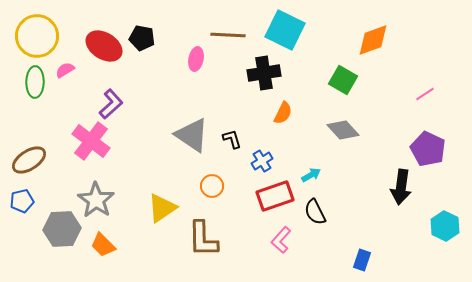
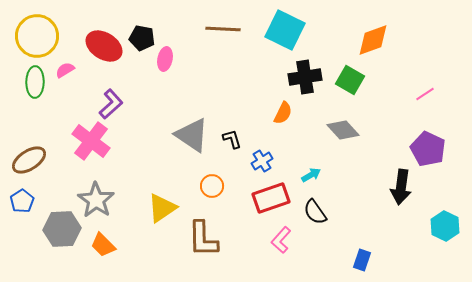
brown line: moved 5 px left, 6 px up
pink ellipse: moved 31 px left
black cross: moved 41 px right, 4 px down
green square: moved 7 px right
red rectangle: moved 4 px left, 2 px down
blue pentagon: rotated 20 degrees counterclockwise
black semicircle: rotated 8 degrees counterclockwise
